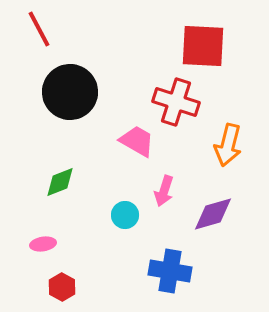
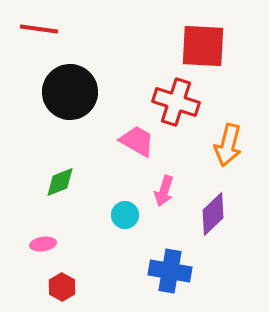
red line: rotated 54 degrees counterclockwise
purple diamond: rotated 27 degrees counterclockwise
